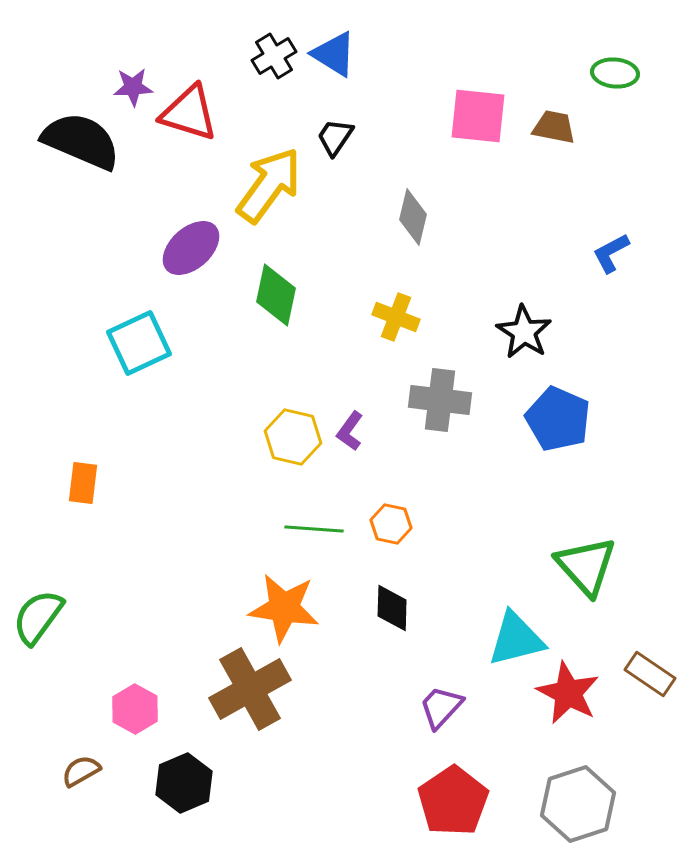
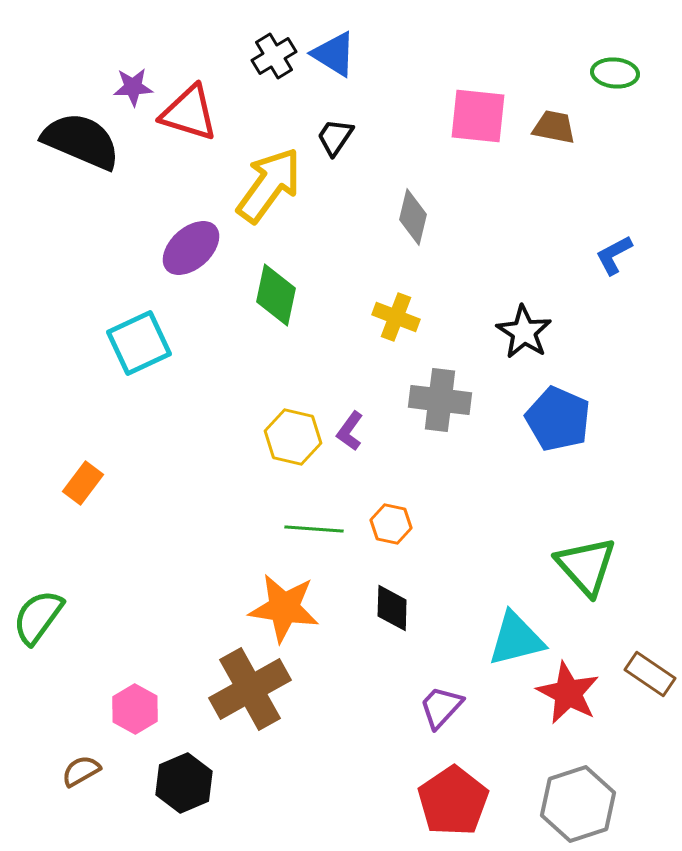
blue L-shape: moved 3 px right, 2 px down
orange rectangle: rotated 30 degrees clockwise
